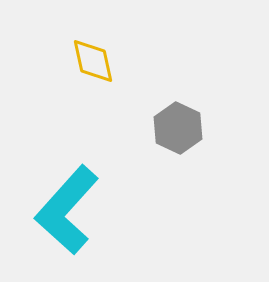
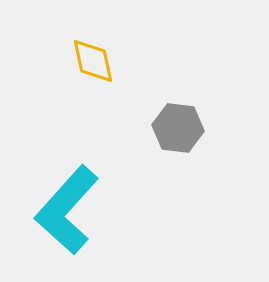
gray hexagon: rotated 18 degrees counterclockwise
